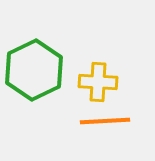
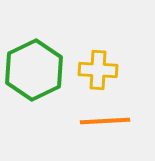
yellow cross: moved 12 px up
